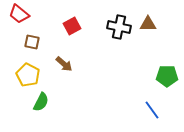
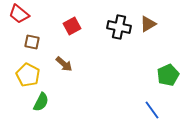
brown triangle: rotated 30 degrees counterclockwise
green pentagon: moved 1 px right, 1 px up; rotated 25 degrees counterclockwise
